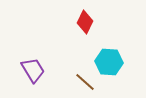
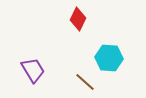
red diamond: moved 7 px left, 3 px up
cyan hexagon: moved 4 px up
